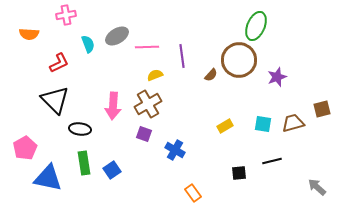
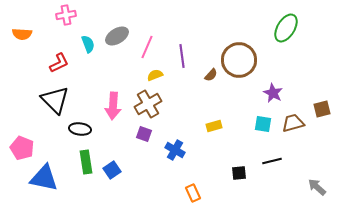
green ellipse: moved 30 px right, 2 px down; rotated 8 degrees clockwise
orange semicircle: moved 7 px left
pink line: rotated 65 degrees counterclockwise
purple star: moved 4 px left, 16 px down; rotated 24 degrees counterclockwise
yellow rectangle: moved 11 px left; rotated 14 degrees clockwise
pink pentagon: moved 3 px left; rotated 20 degrees counterclockwise
green rectangle: moved 2 px right, 1 px up
blue triangle: moved 4 px left
orange rectangle: rotated 12 degrees clockwise
